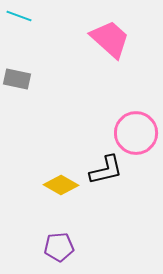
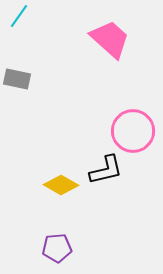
cyan line: rotated 75 degrees counterclockwise
pink circle: moved 3 px left, 2 px up
purple pentagon: moved 2 px left, 1 px down
